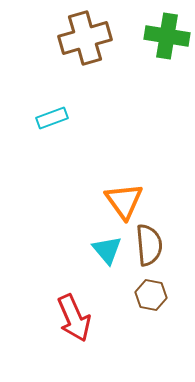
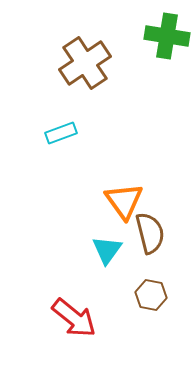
brown cross: moved 25 px down; rotated 18 degrees counterclockwise
cyan rectangle: moved 9 px right, 15 px down
brown semicircle: moved 1 px right, 12 px up; rotated 9 degrees counterclockwise
cyan triangle: rotated 16 degrees clockwise
red arrow: rotated 27 degrees counterclockwise
